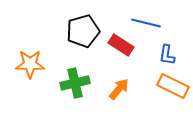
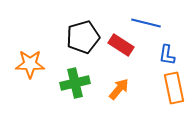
black pentagon: moved 6 px down
orange rectangle: moved 1 px right, 2 px down; rotated 52 degrees clockwise
